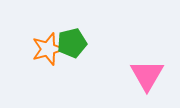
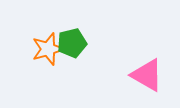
pink triangle: rotated 30 degrees counterclockwise
